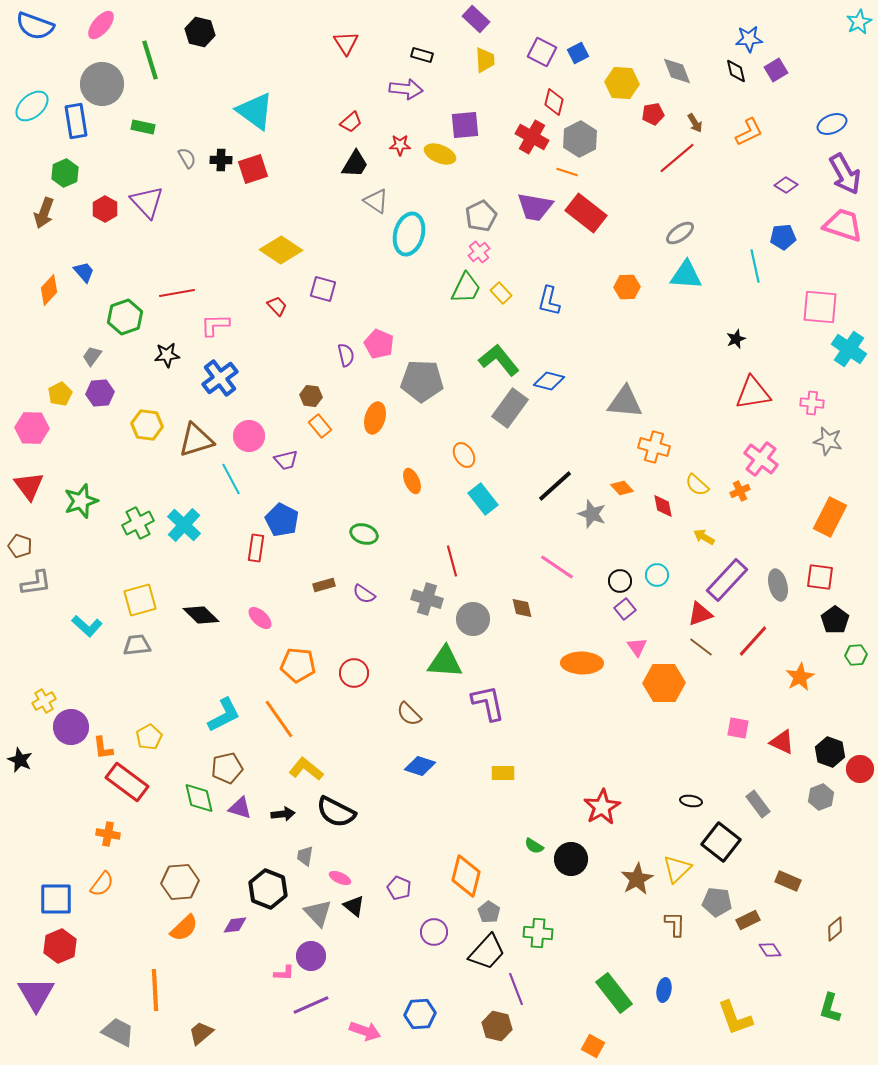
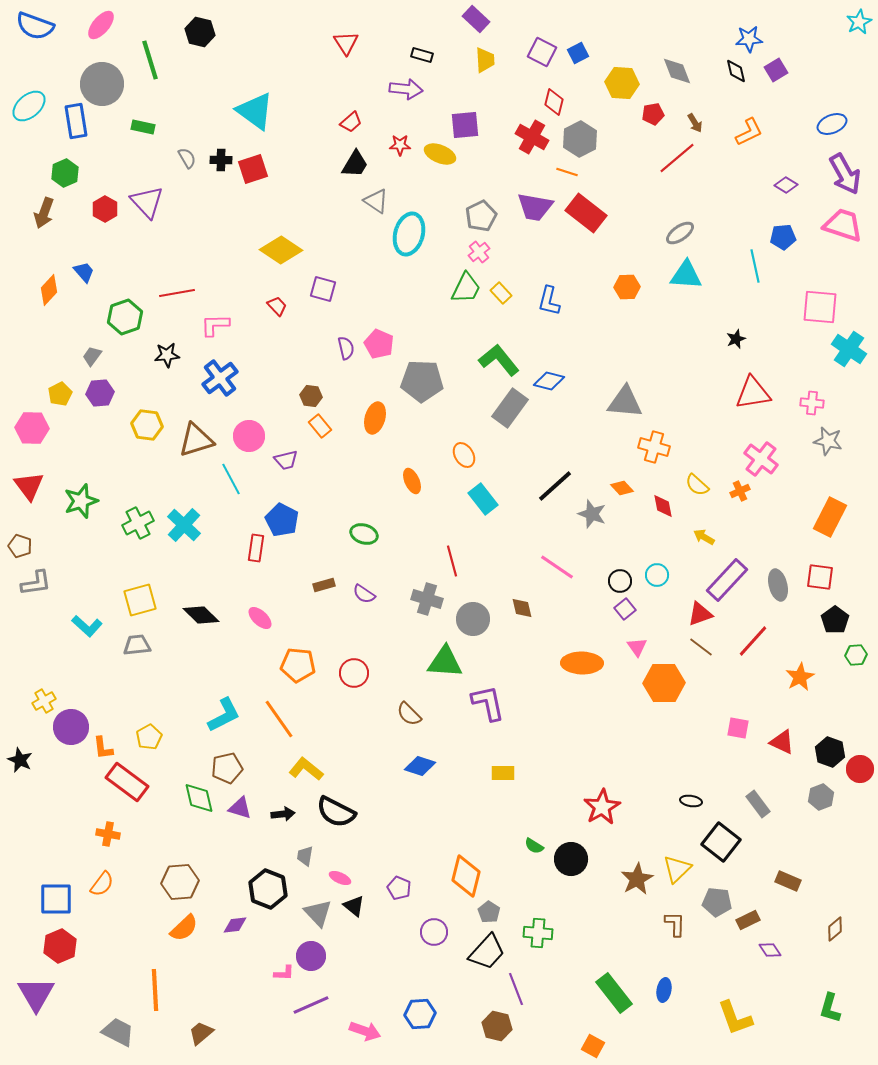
cyan ellipse at (32, 106): moved 3 px left
purple semicircle at (346, 355): moved 7 px up
